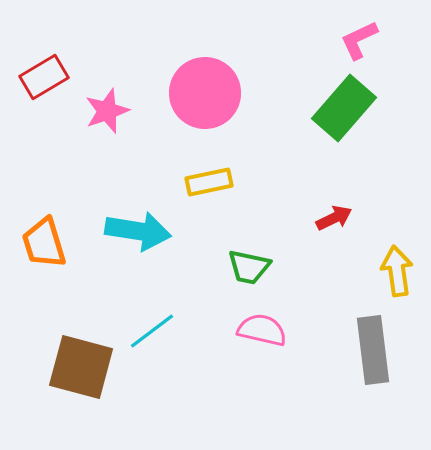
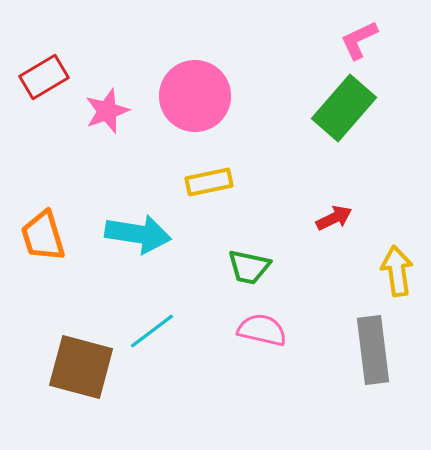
pink circle: moved 10 px left, 3 px down
cyan arrow: moved 3 px down
orange trapezoid: moved 1 px left, 7 px up
